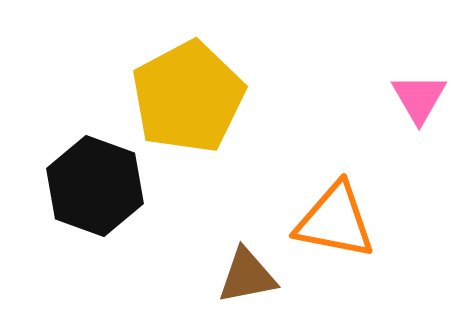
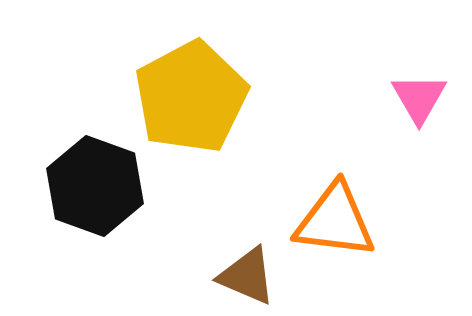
yellow pentagon: moved 3 px right
orange triangle: rotated 4 degrees counterclockwise
brown triangle: rotated 34 degrees clockwise
